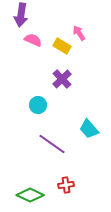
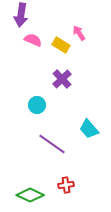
yellow rectangle: moved 1 px left, 1 px up
cyan circle: moved 1 px left
